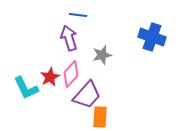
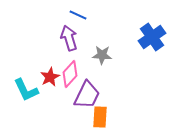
blue line: rotated 18 degrees clockwise
blue cross: rotated 36 degrees clockwise
gray star: rotated 18 degrees clockwise
pink diamond: moved 1 px left
cyan L-shape: moved 2 px down
purple trapezoid: rotated 16 degrees counterclockwise
